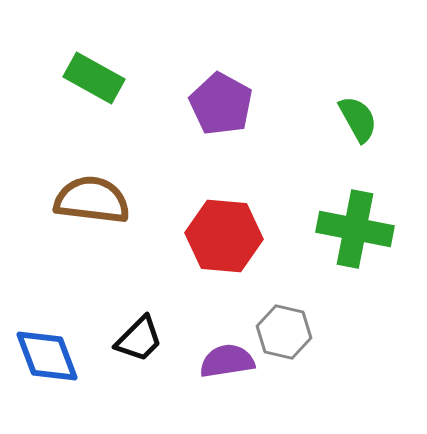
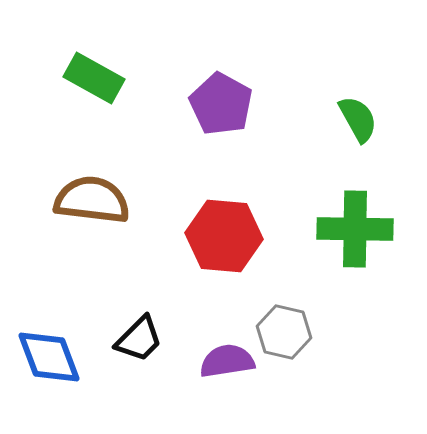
green cross: rotated 10 degrees counterclockwise
blue diamond: moved 2 px right, 1 px down
